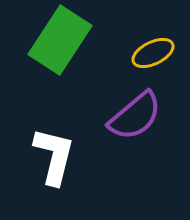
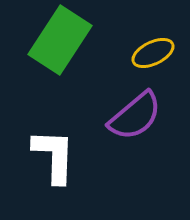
white L-shape: rotated 12 degrees counterclockwise
